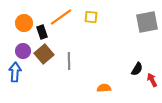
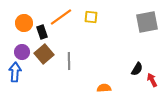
purple circle: moved 1 px left, 1 px down
